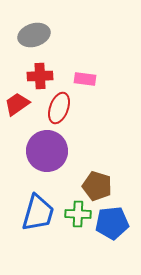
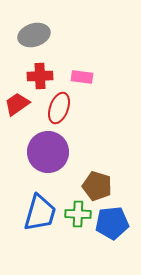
pink rectangle: moved 3 px left, 2 px up
purple circle: moved 1 px right, 1 px down
blue trapezoid: moved 2 px right
